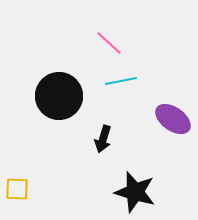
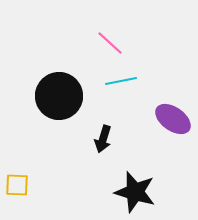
pink line: moved 1 px right
yellow square: moved 4 px up
